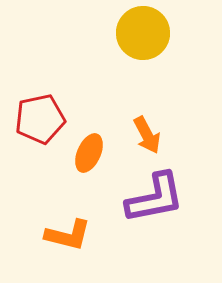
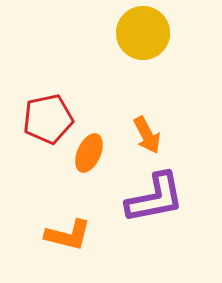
red pentagon: moved 8 px right
